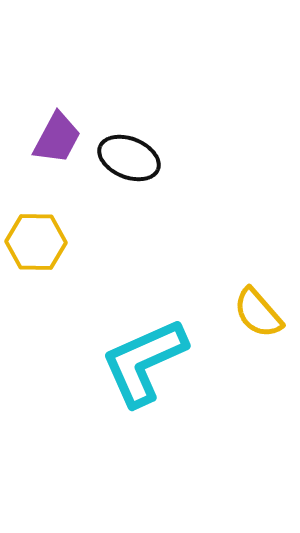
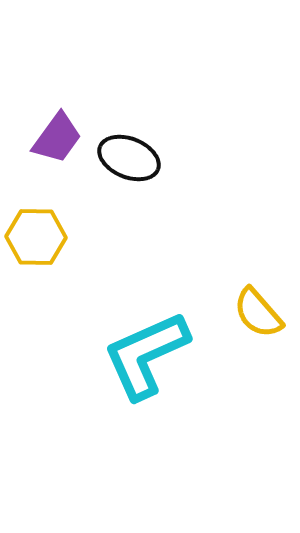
purple trapezoid: rotated 8 degrees clockwise
yellow hexagon: moved 5 px up
cyan L-shape: moved 2 px right, 7 px up
